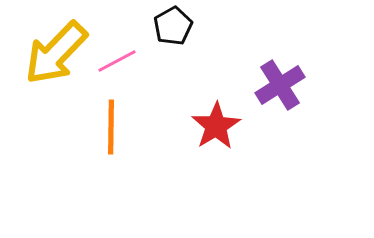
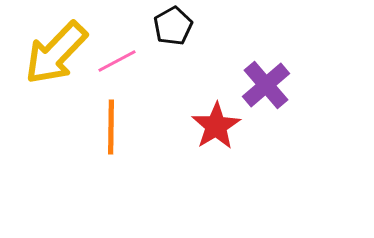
purple cross: moved 14 px left; rotated 9 degrees counterclockwise
